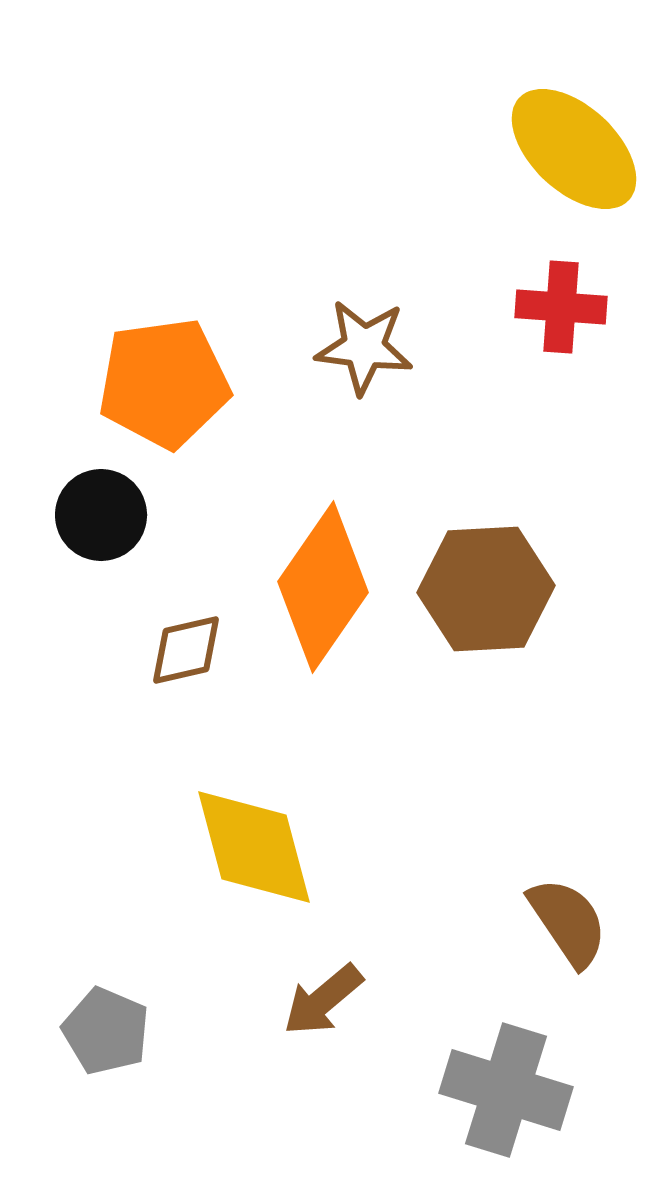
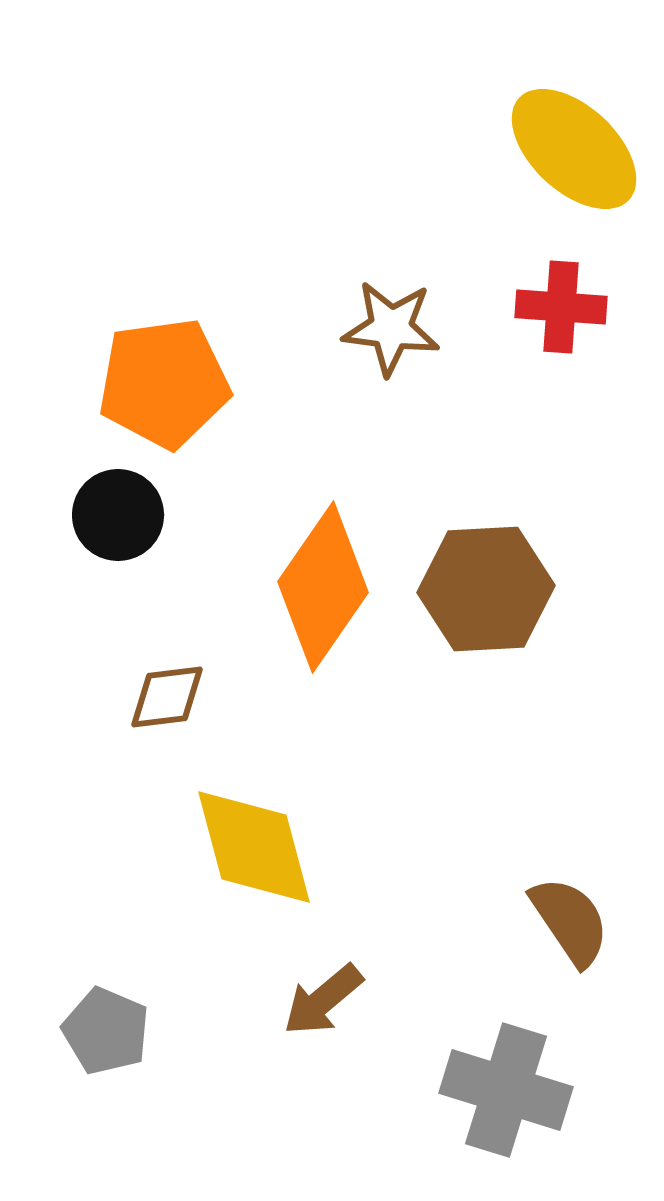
brown star: moved 27 px right, 19 px up
black circle: moved 17 px right
brown diamond: moved 19 px left, 47 px down; rotated 6 degrees clockwise
brown semicircle: moved 2 px right, 1 px up
